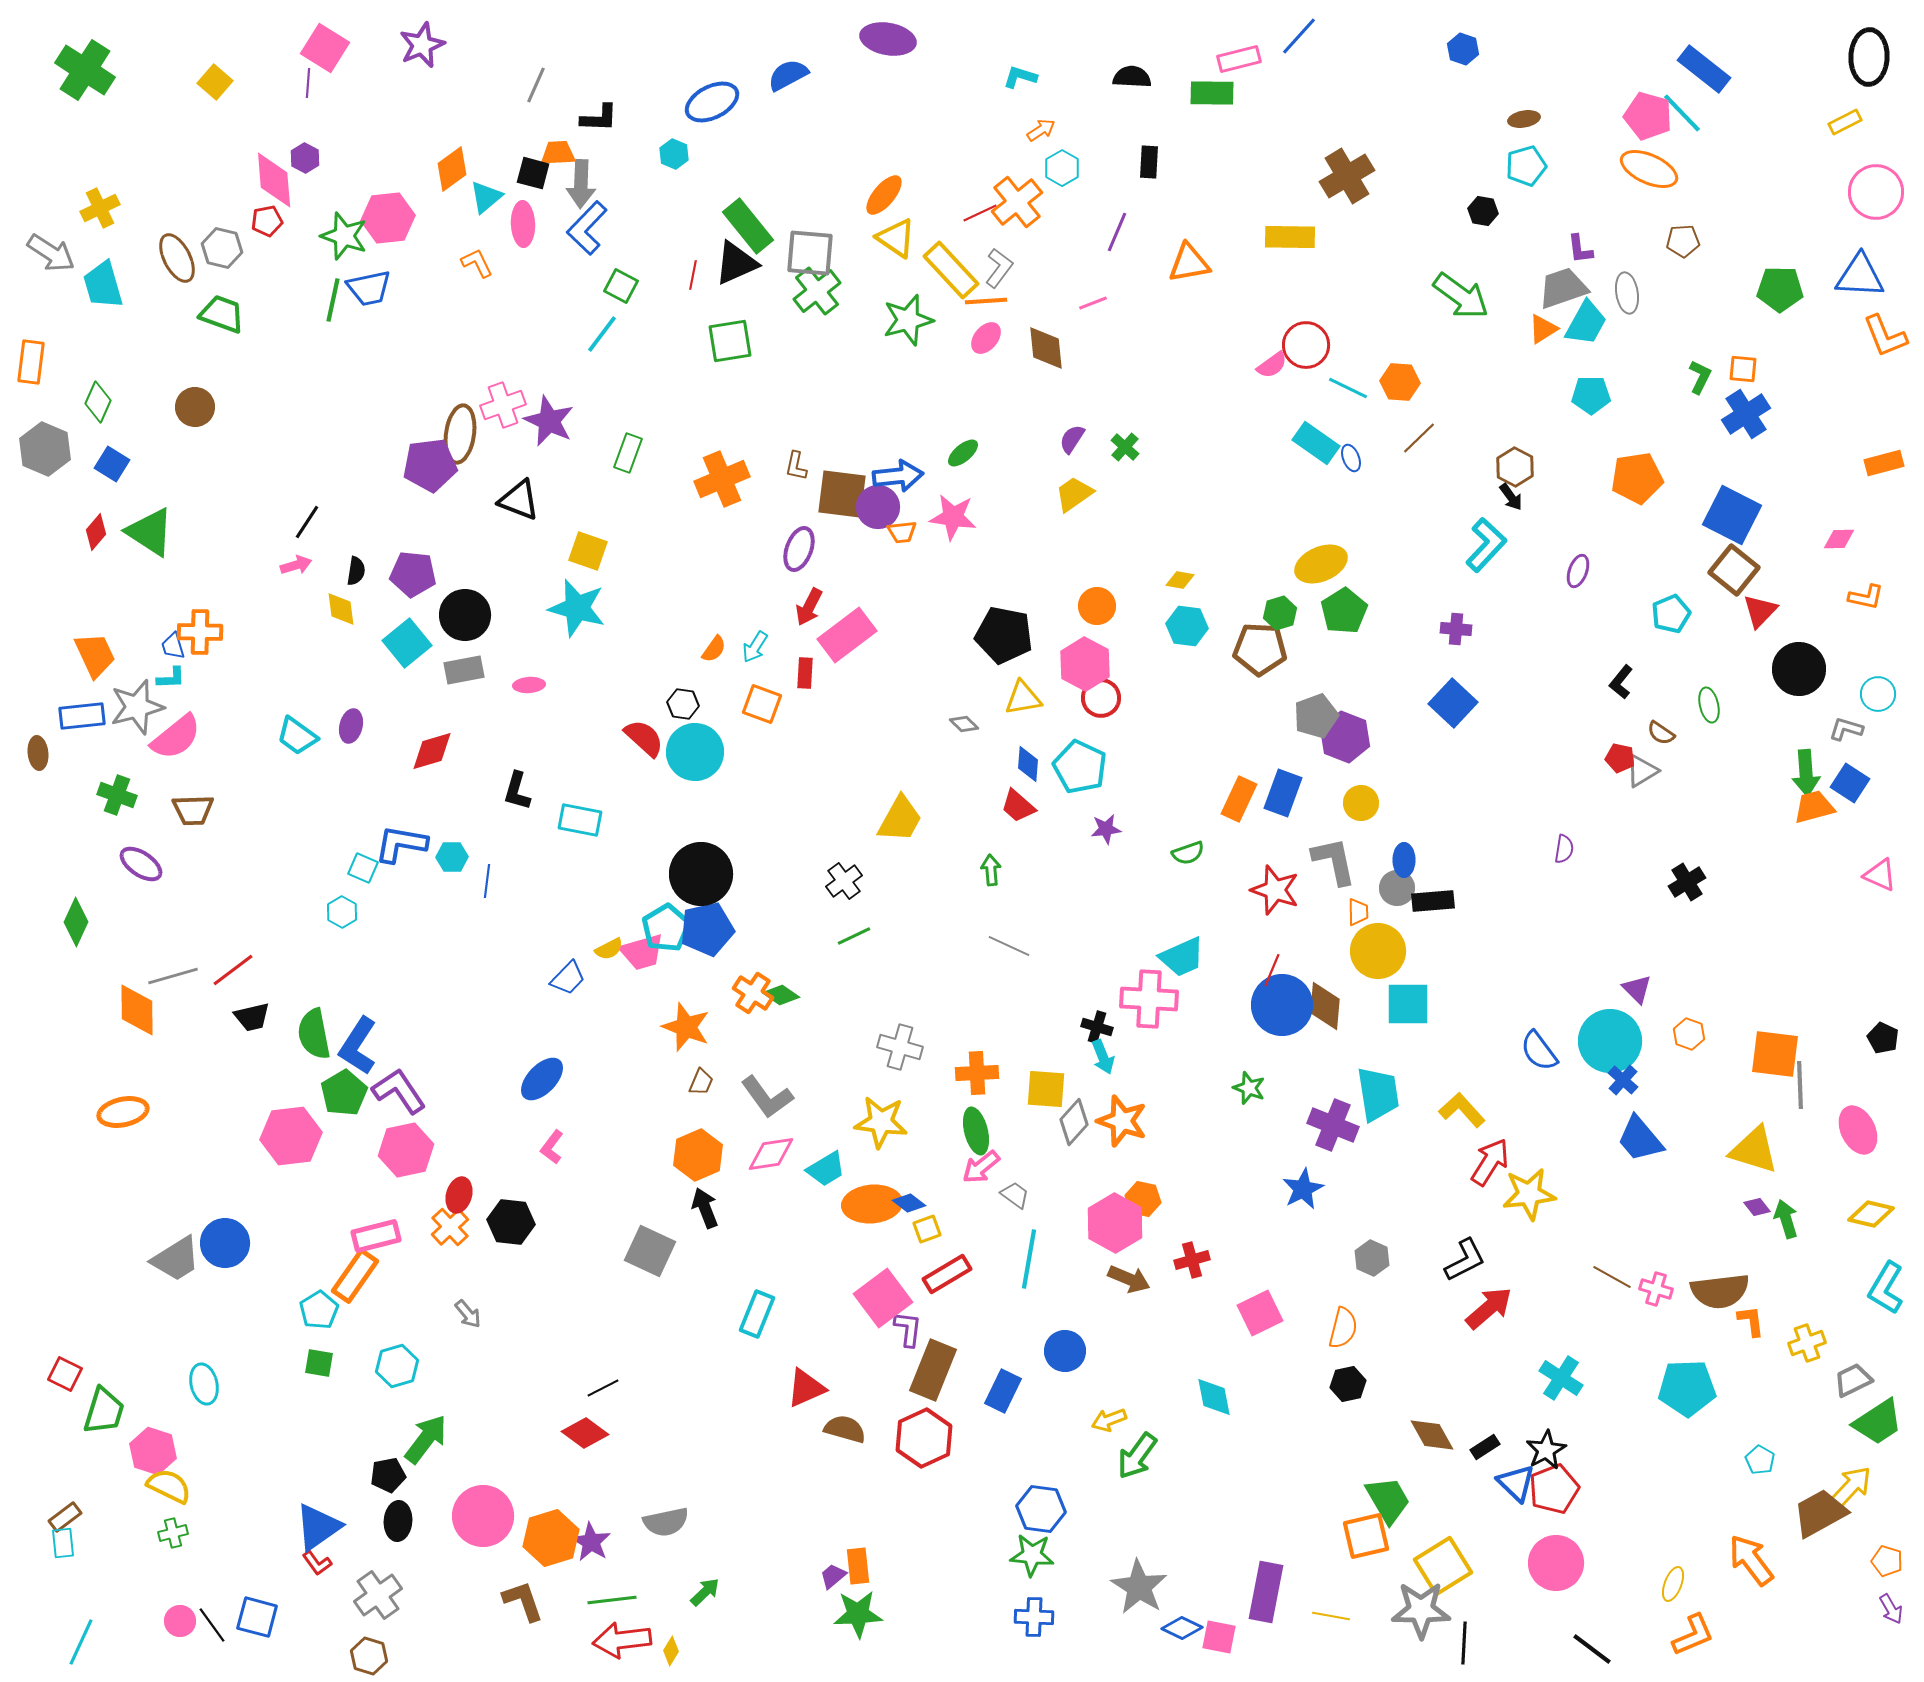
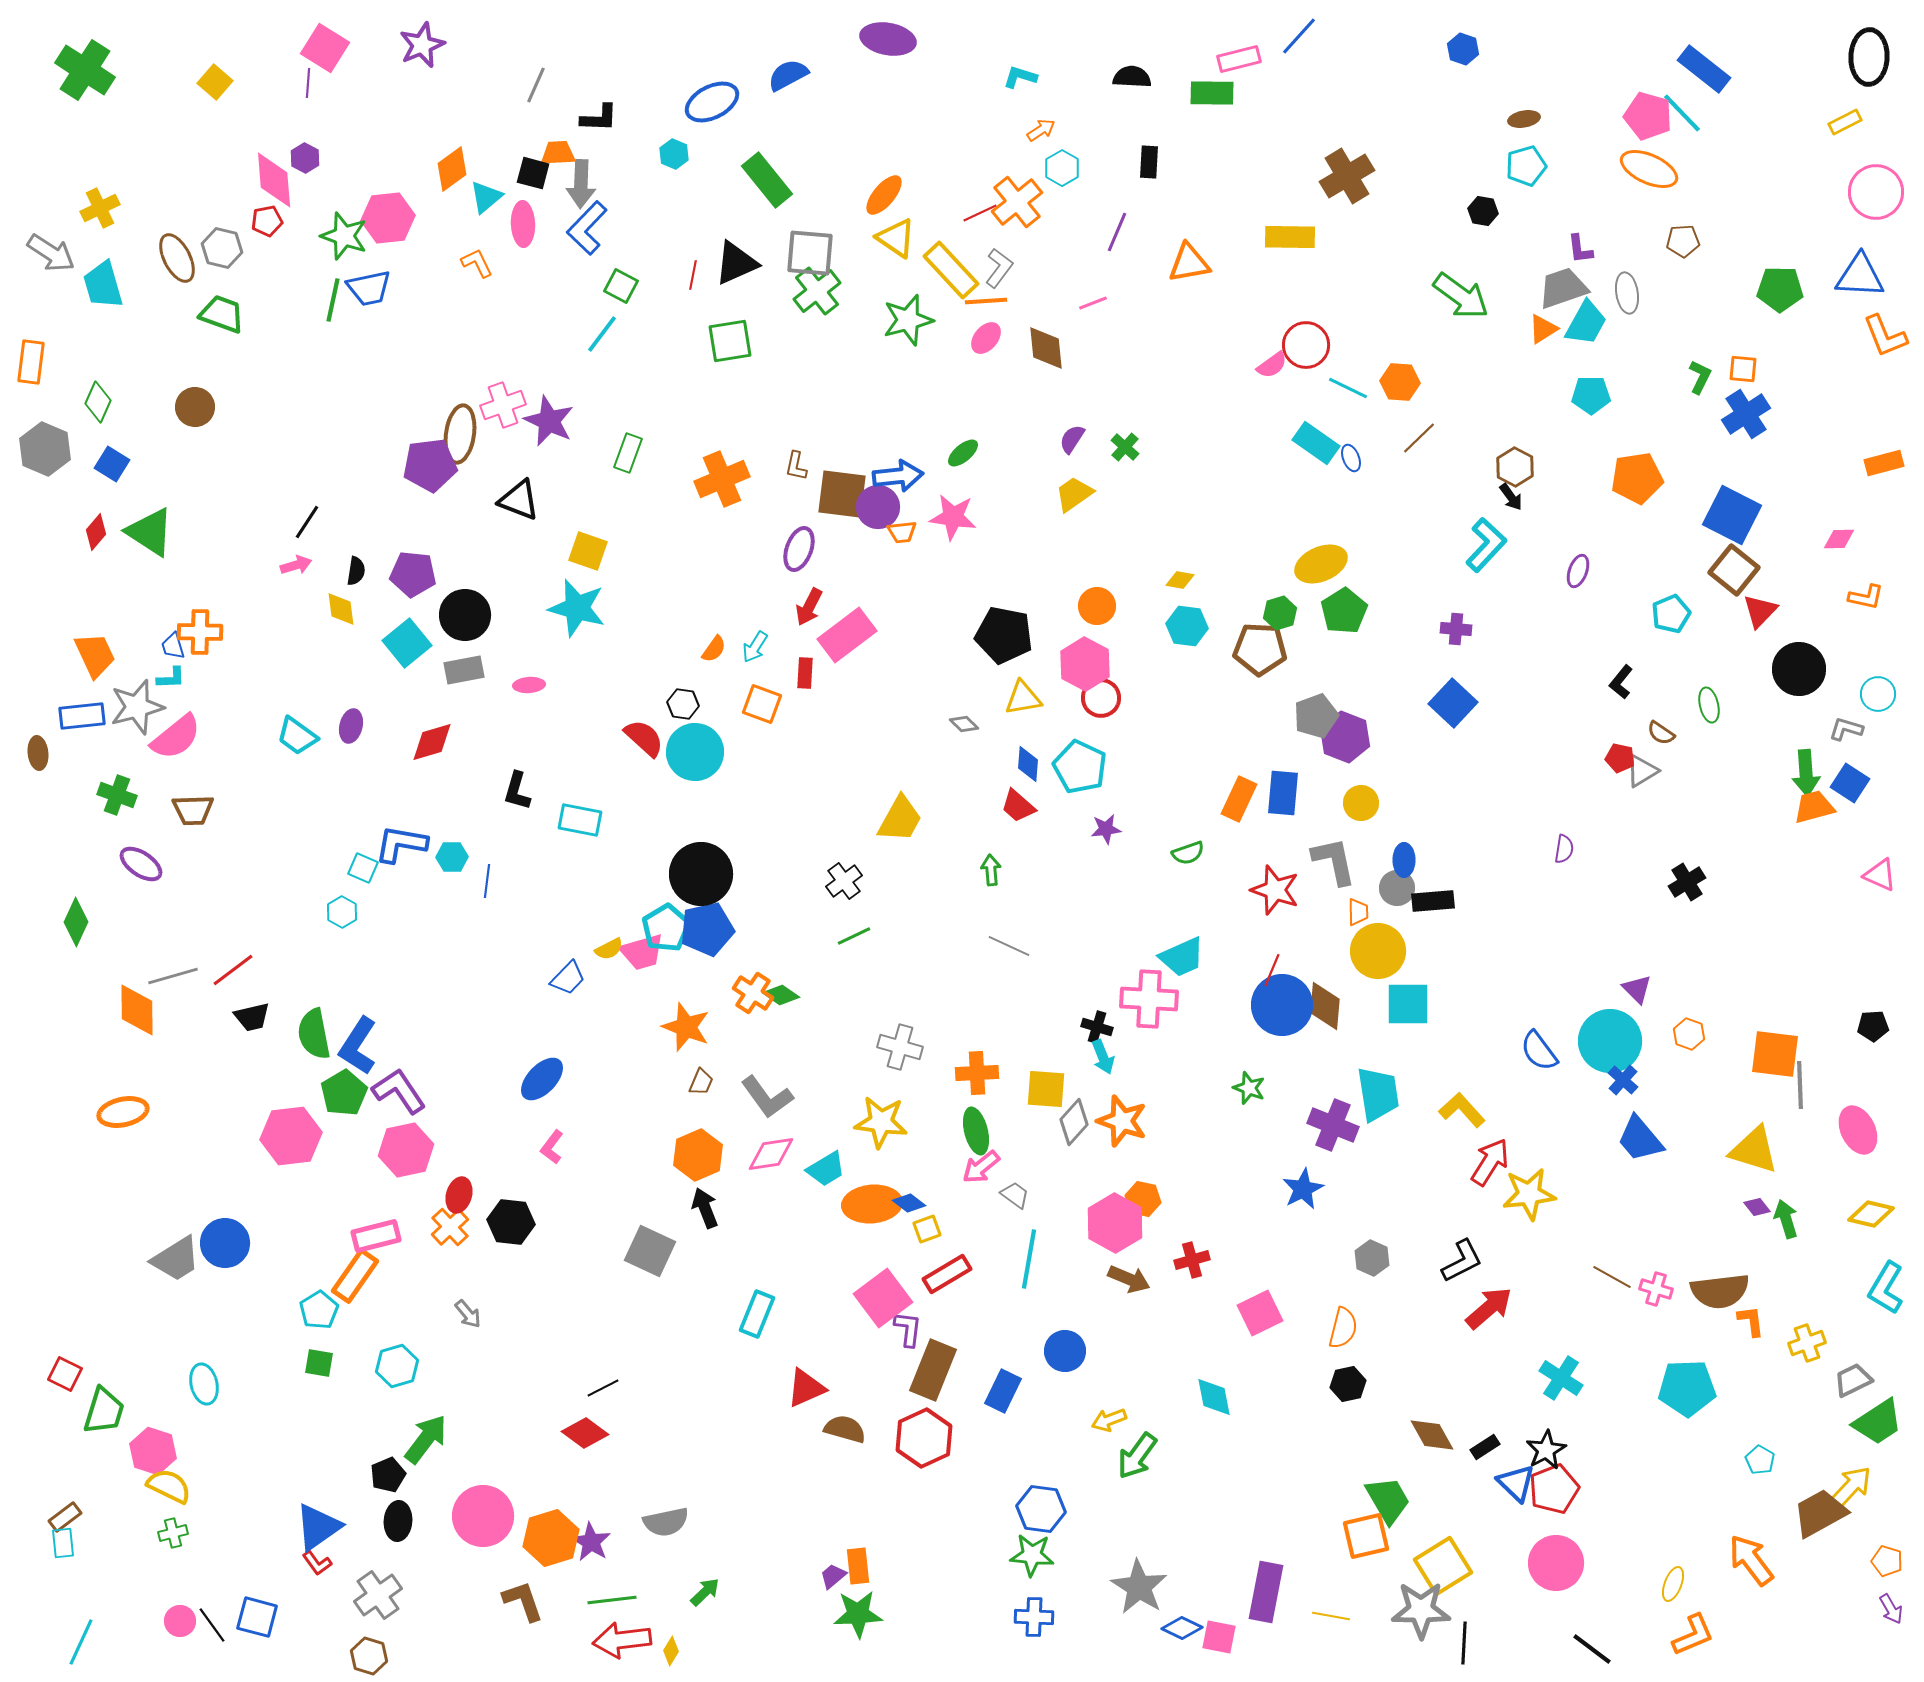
green rectangle at (748, 226): moved 19 px right, 46 px up
red diamond at (432, 751): moved 9 px up
blue rectangle at (1283, 793): rotated 15 degrees counterclockwise
black pentagon at (1883, 1038): moved 10 px left, 12 px up; rotated 28 degrees counterclockwise
black L-shape at (1465, 1260): moved 3 px left, 1 px down
black pentagon at (388, 1475): rotated 12 degrees counterclockwise
